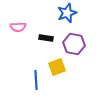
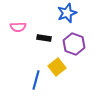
black rectangle: moved 2 px left
purple hexagon: rotated 10 degrees clockwise
yellow square: rotated 18 degrees counterclockwise
blue line: rotated 18 degrees clockwise
